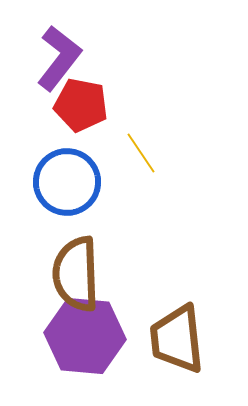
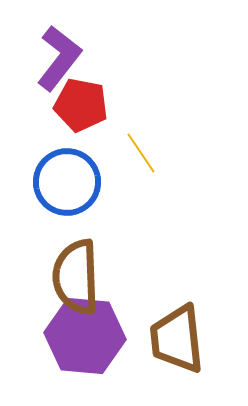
brown semicircle: moved 3 px down
